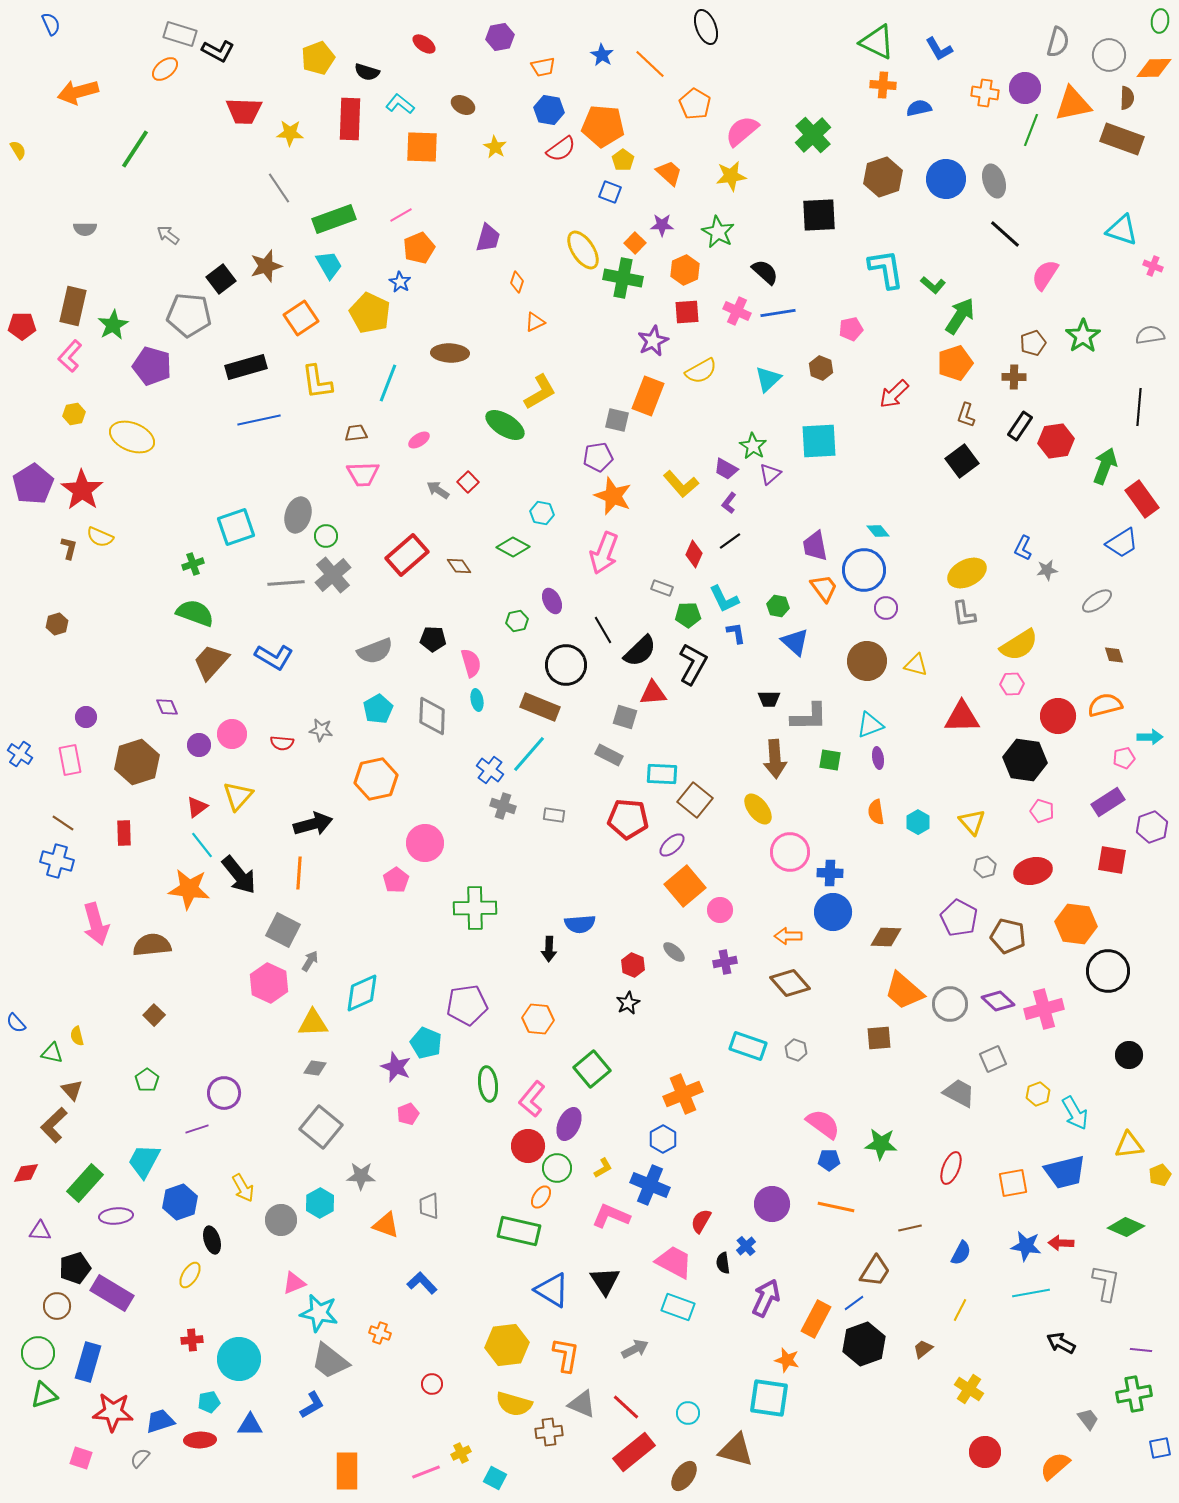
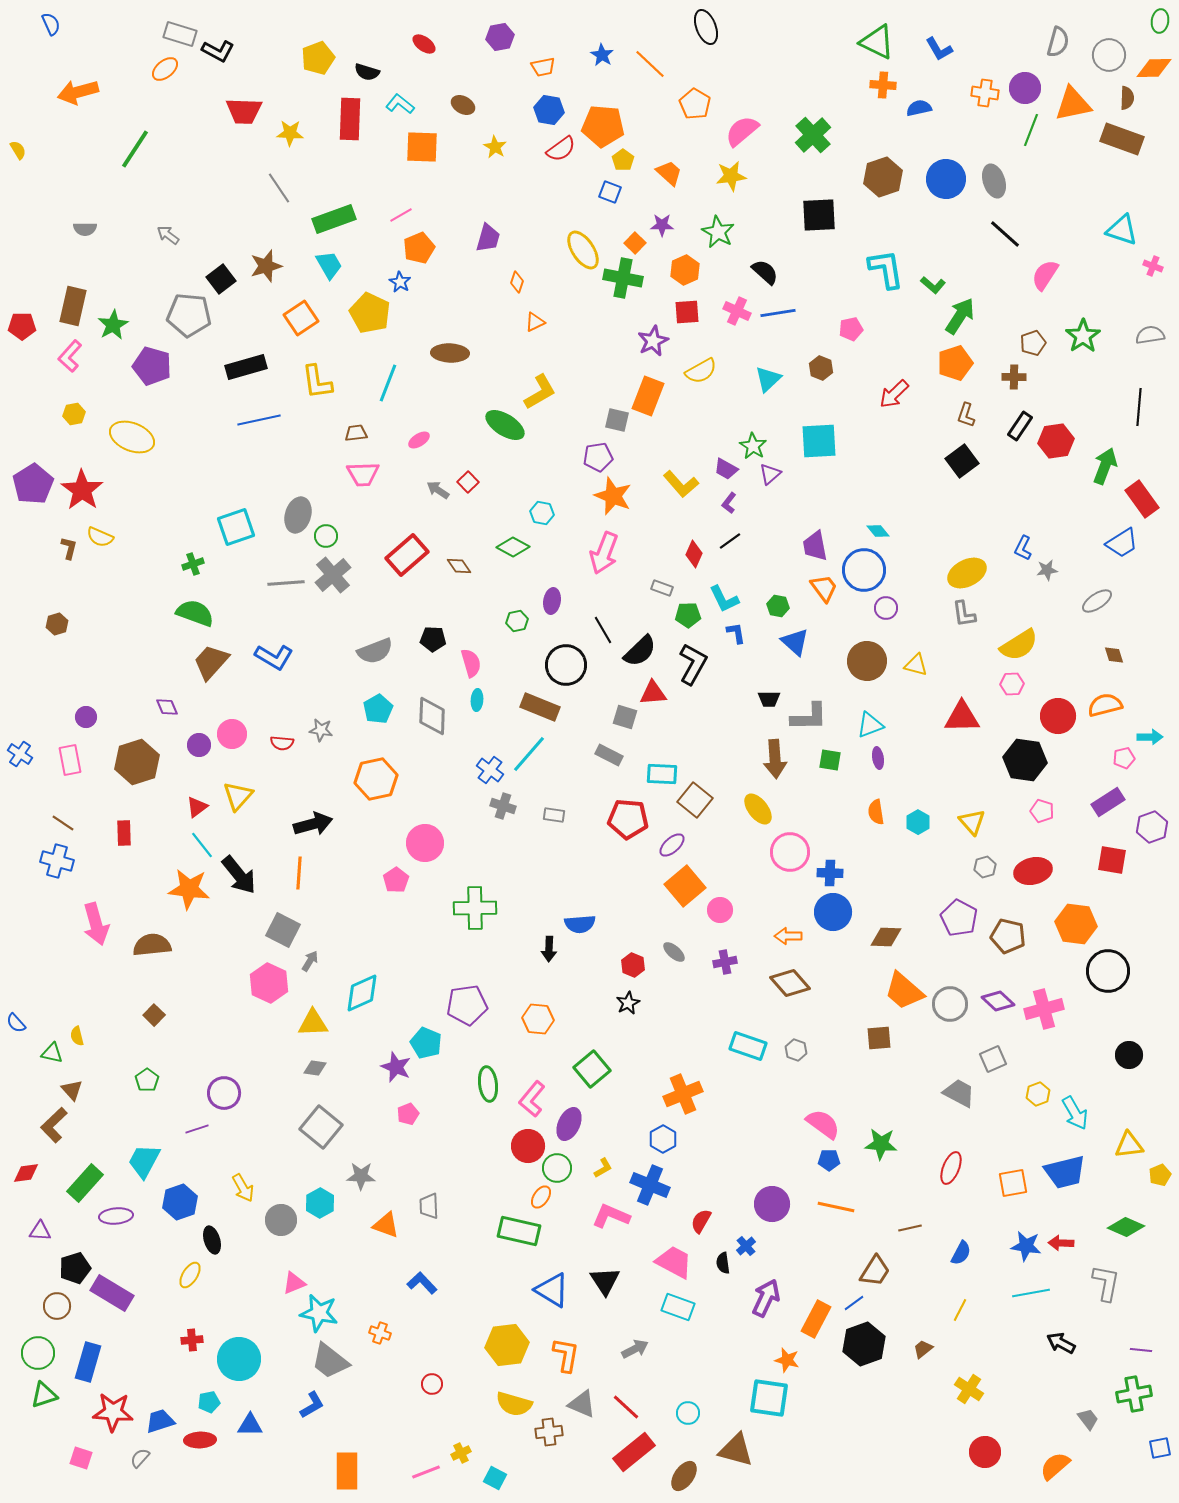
purple ellipse at (552, 601): rotated 35 degrees clockwise
cyan ellipse at (477, 700): rotated 15 degrees clockwise
